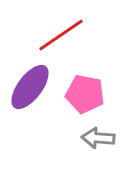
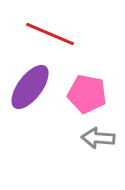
red line: moved 11 px left, 1 px up; rotated 57 degrees clockwise
pink pentagon: moved 2 px right
